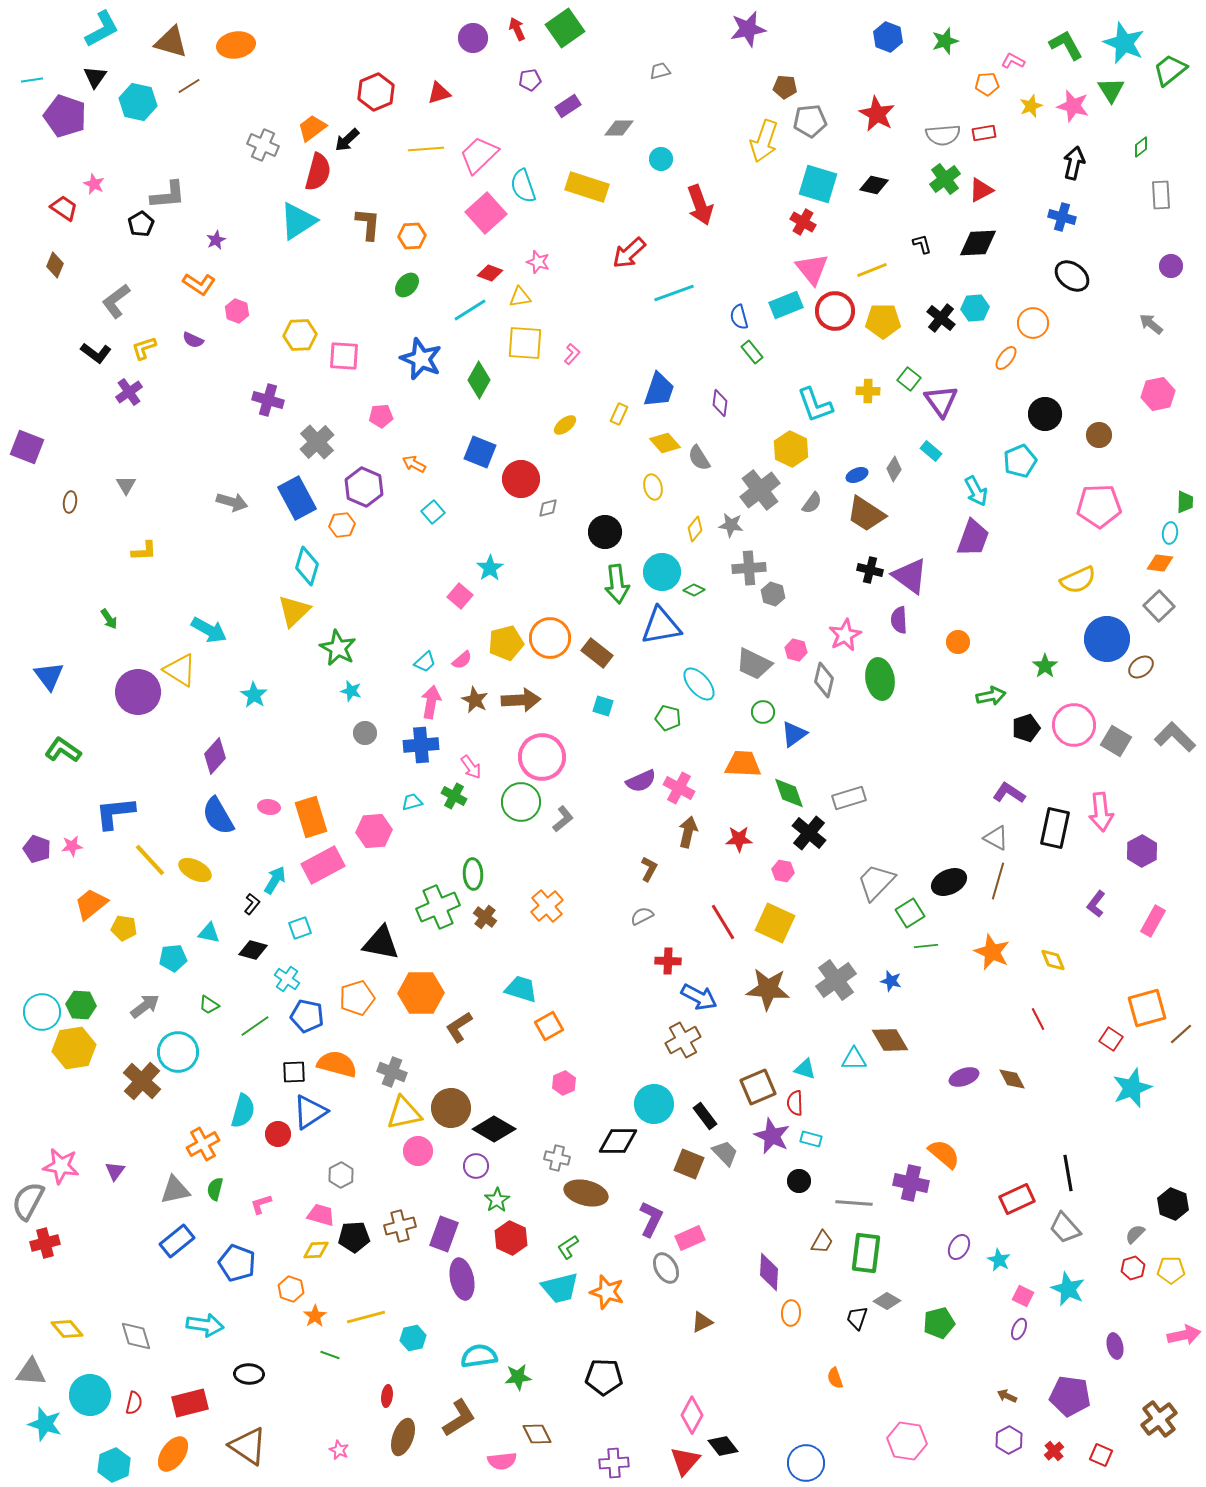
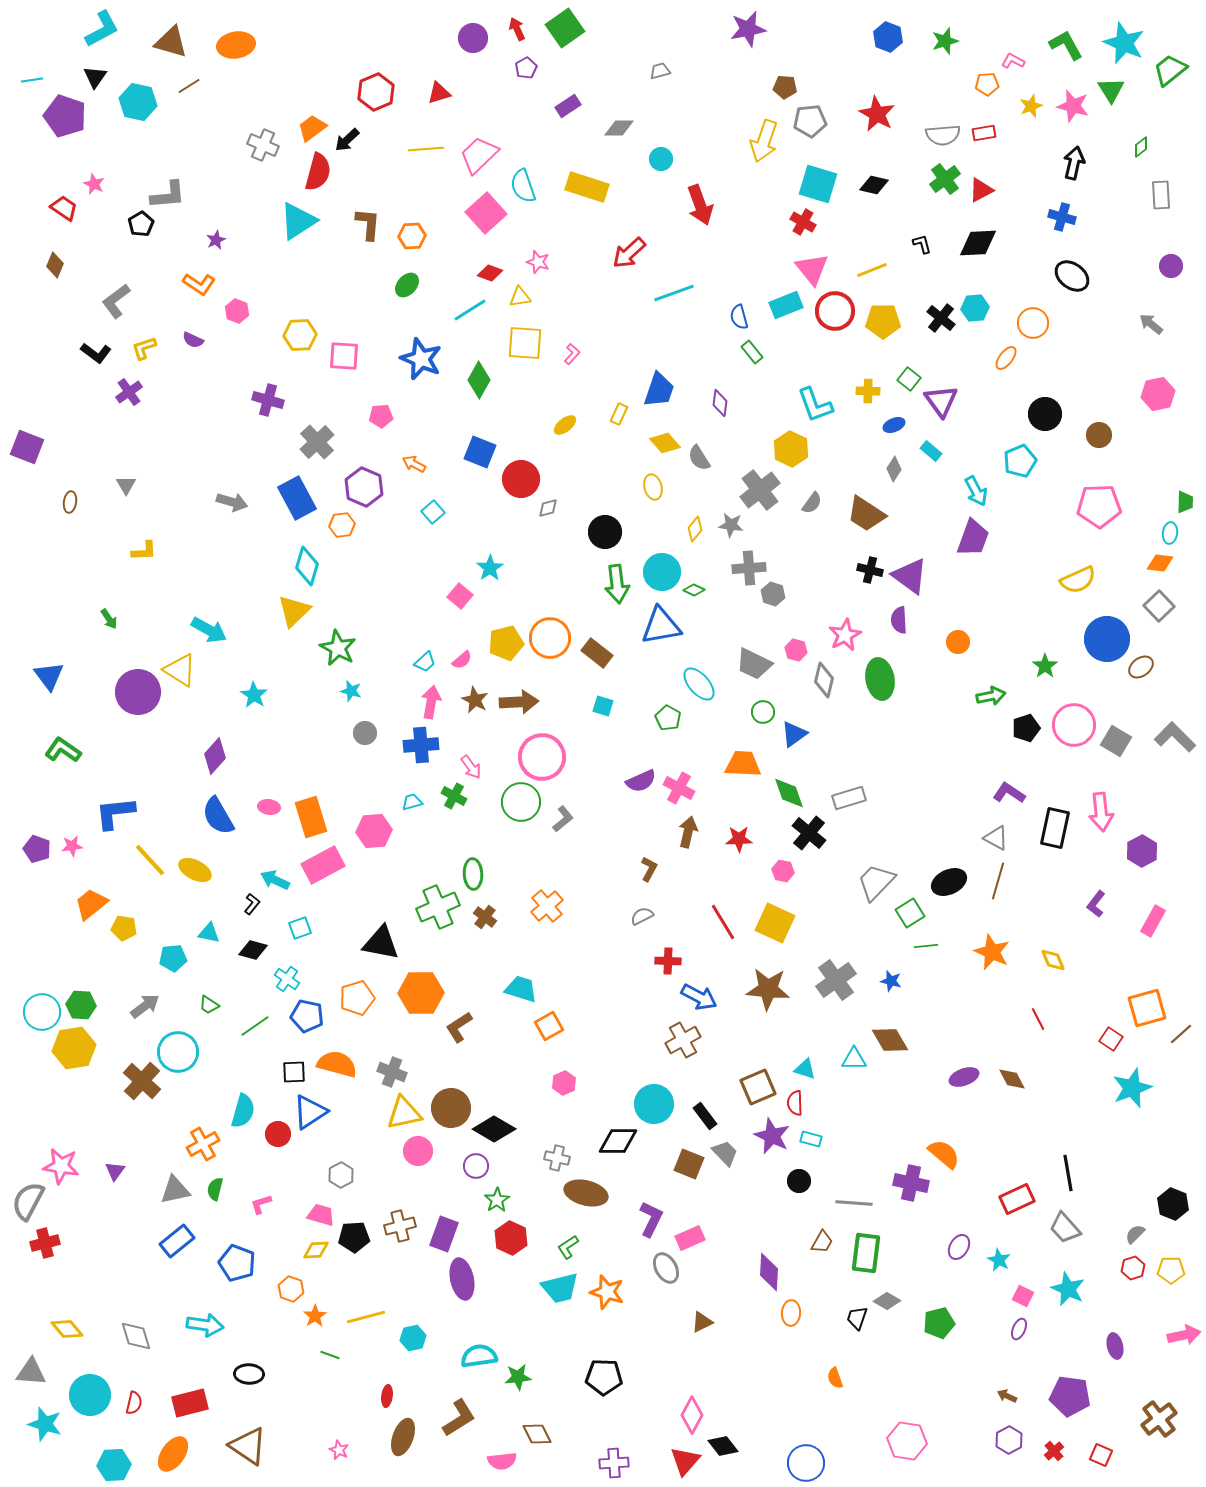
purple pentagon at (530, 80): moved 4 px left, 12 px up; rotated 20 degrees counterclockwise
blue ellipse at (857, 475): moved 37 px right, 50 px up
brown arrow at (521, 700): moved 2 px left, 2 px down
green pentagon at (668, 718): rotated 15 degrees clockwise
cyan arrow at (275, 880): rotated 96 degrees counterclockwise
cyan hexagon at (114, 1465): rotated 20 degrees clockwise
